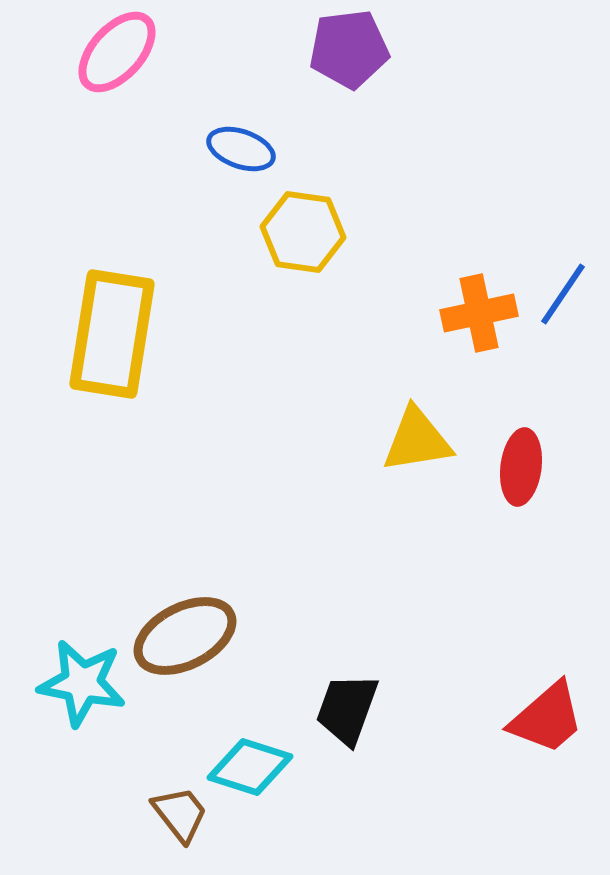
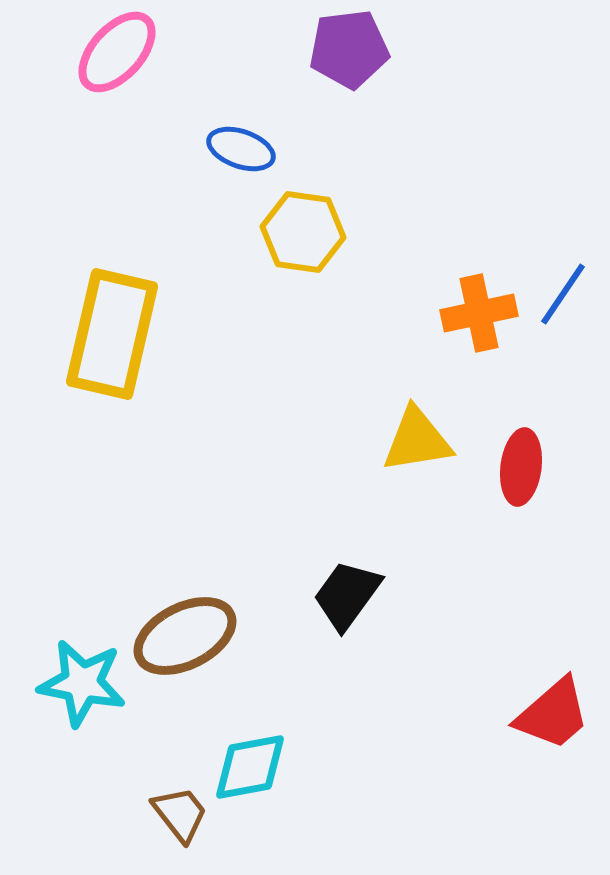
yellow rectangle: rotated 4 degrees clockwise
black trapezoid: moved 114 px up; rotated 16 degrees clockwise
red trapezoid: moved 6 px right, 4 px up
cyan diamond: rotated 28 degrees counterclockwise
